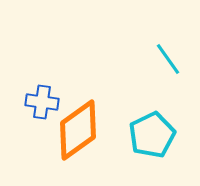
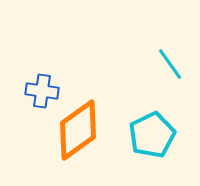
cyan line: moved 2 px right, 5 px down
blue cross: moved 11 px up
